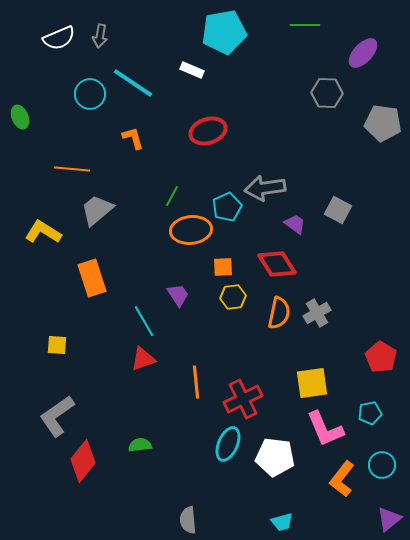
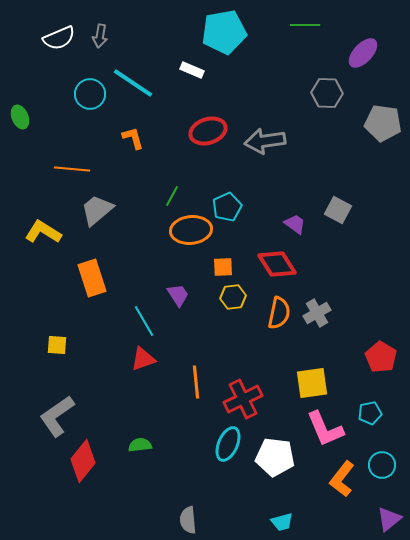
gray arrow at (265, 188): moved 47 px up
